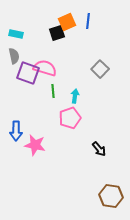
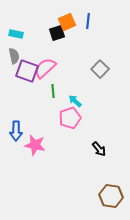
pink semicircle: rotated 60 degrees counterclockwise
purple square: moved 1 px left, 2 px up
cyan arrow: moved 5 px down; rotated 56 degrees counterclockwise
